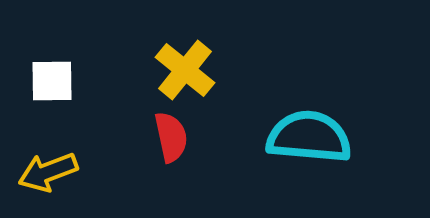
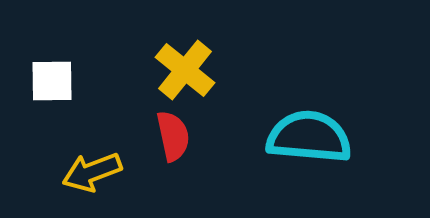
red semicircle: moved 2 px right, 1 px up
yellow arrow: moved 44 px right
